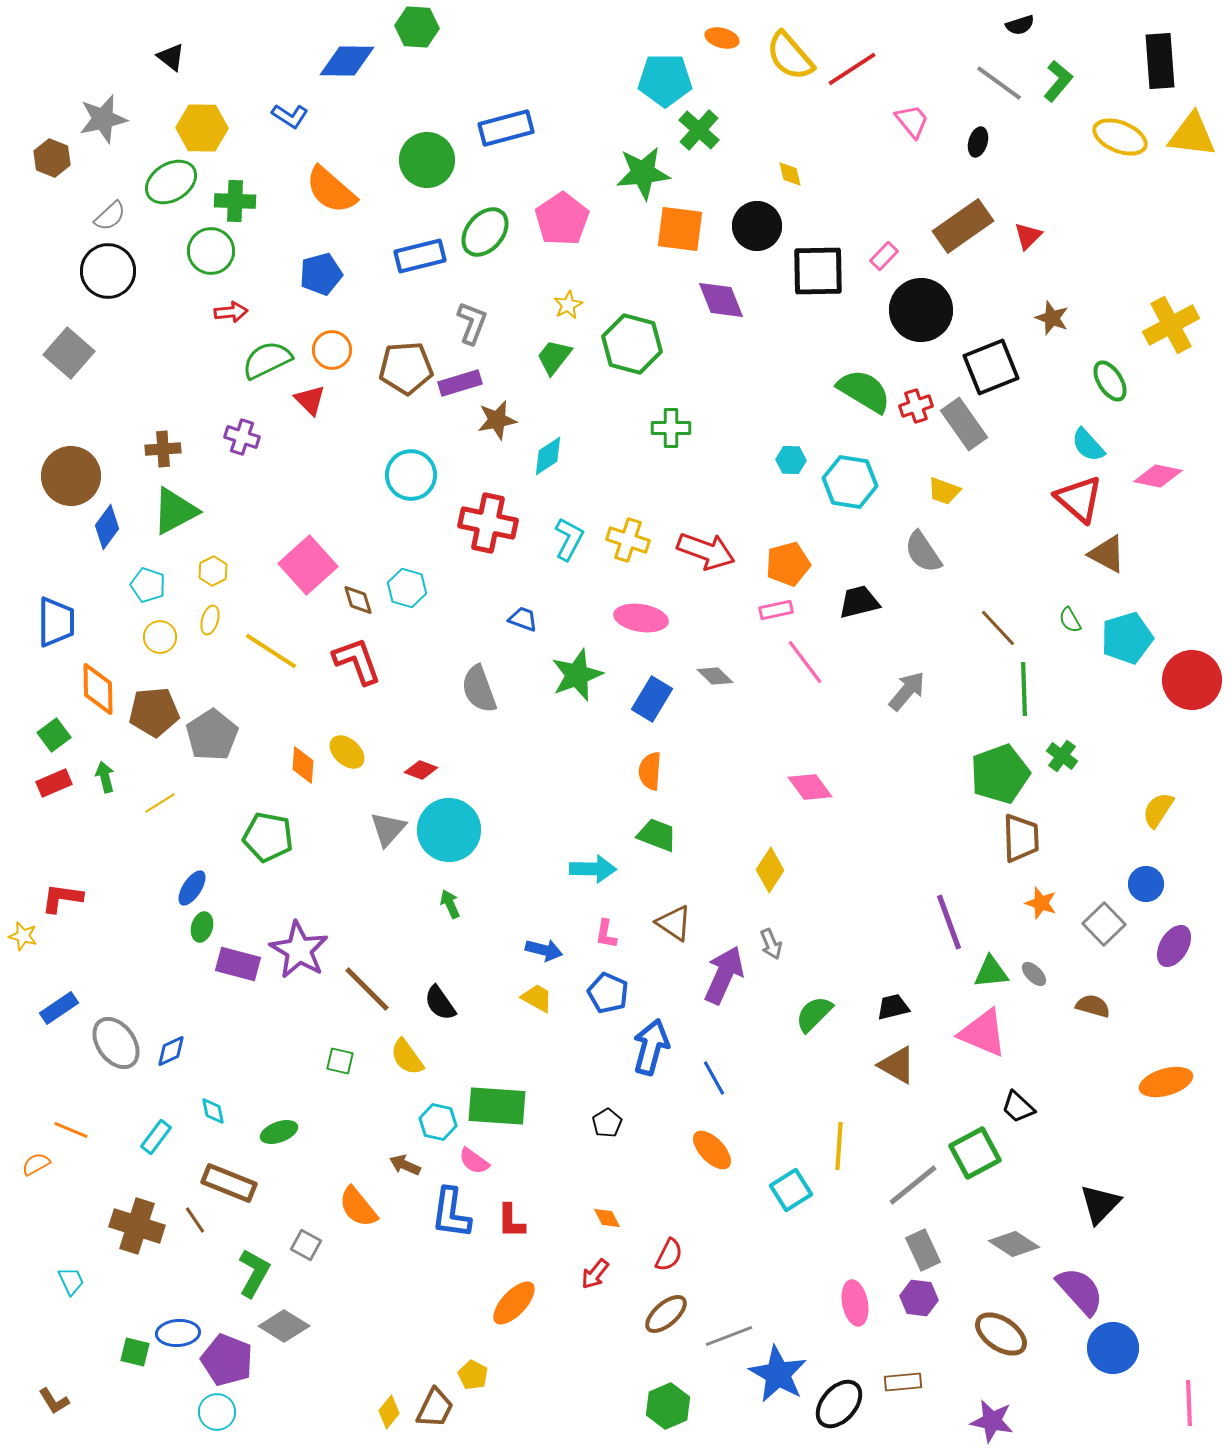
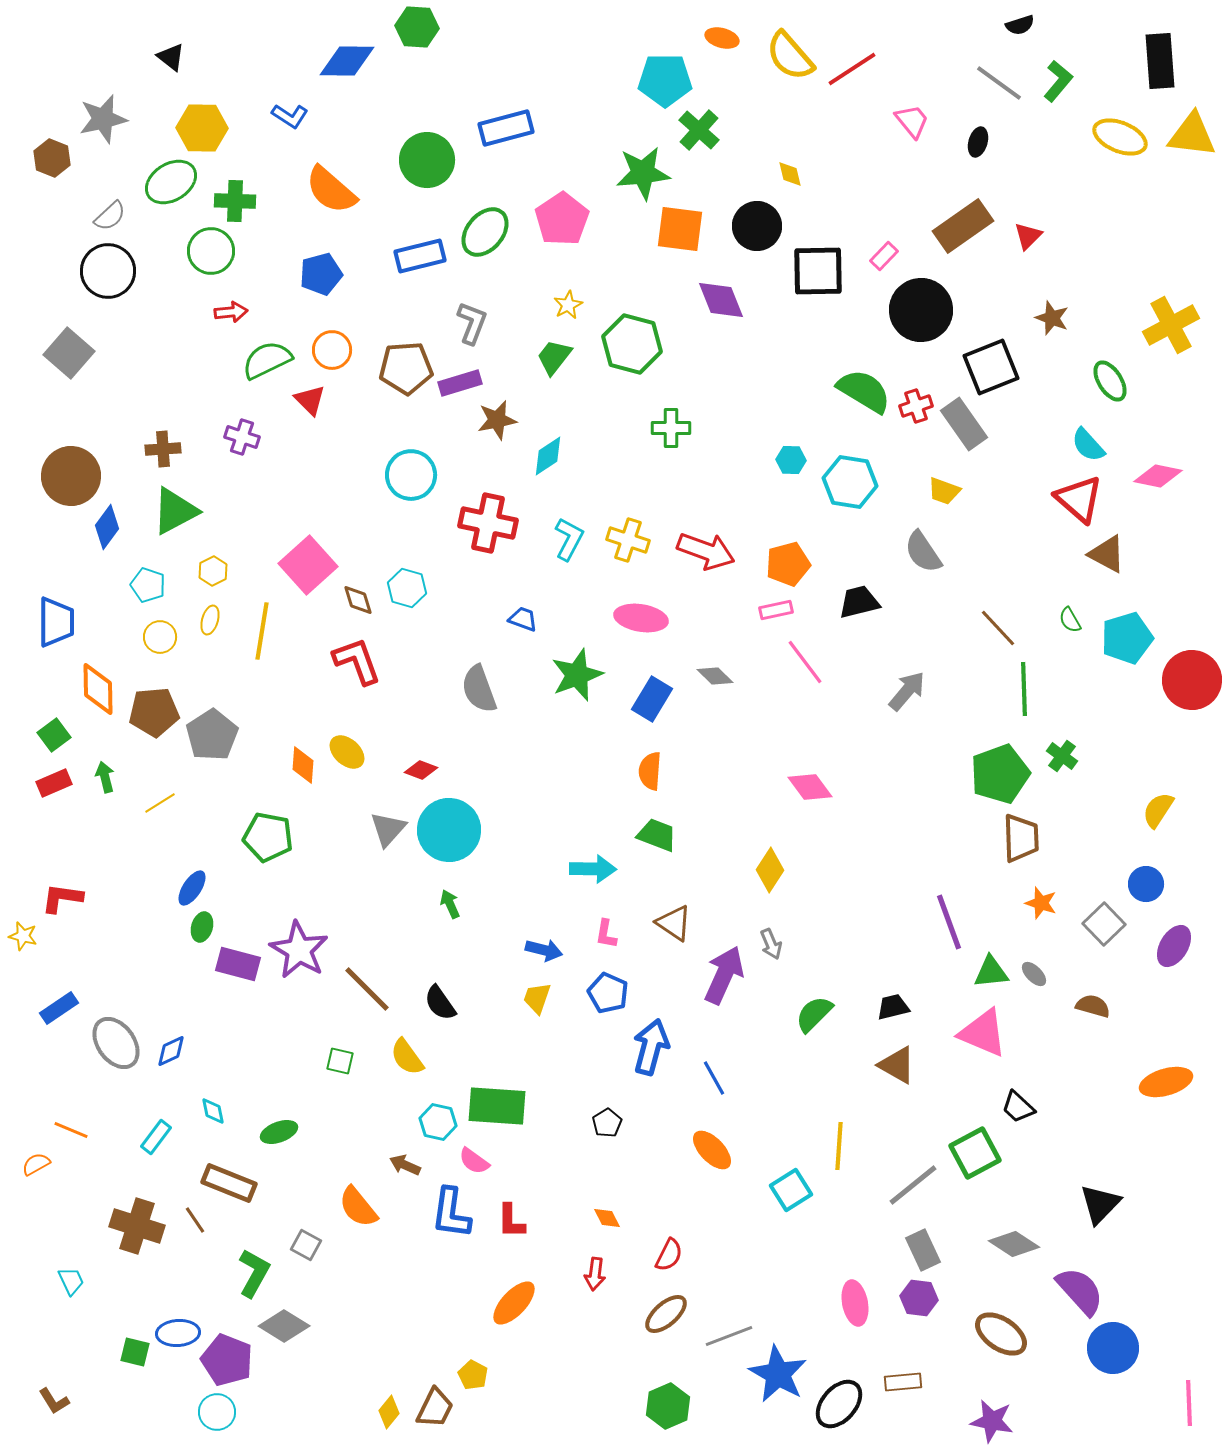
yellow line at (271, 651): moved 9 px left, 20 px up; rotated 66 degrees clockwise
yellow trapezoid at (537, 998): rotated 100 degrees counterclockwise
red arrow at (595, 1274): rotated 32 degrees counterclockwise
